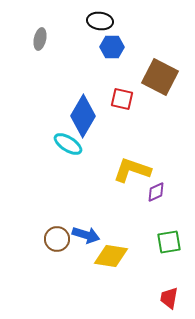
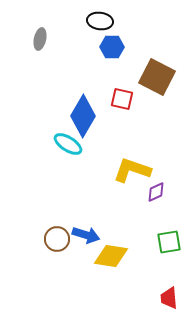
brown square: moved 3 px left
red trapezoid: rotated 15 degrees counterclockwise
